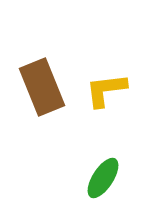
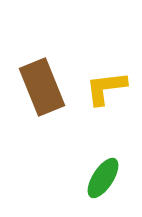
yellow L-shape: moved 2 px up
